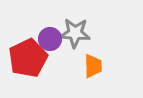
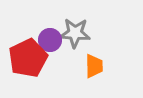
purple circle: moved 1 px down
orange trapezoid: moved 1 px right
